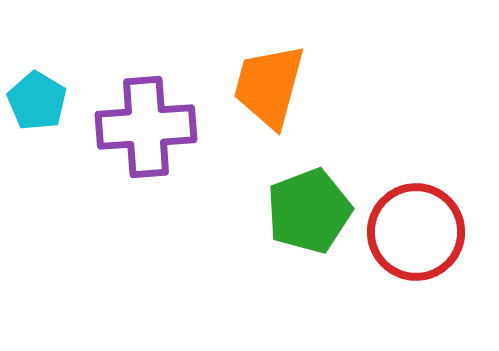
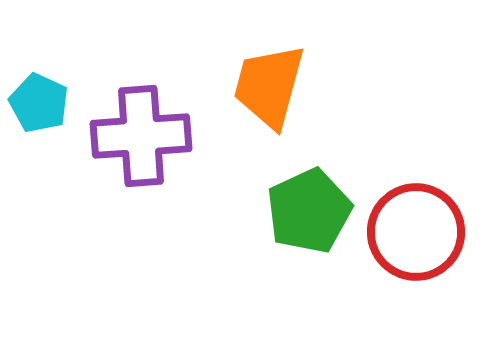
cyan pentagon: moved 2 px right, 2 px down; rotated 6 degrees counterclockwise
purple cross: moved 5 px left, 9 px down
green pentagon: rotated 4 degrees counterclockwise
